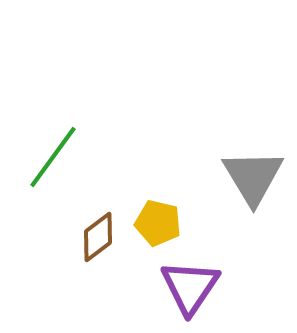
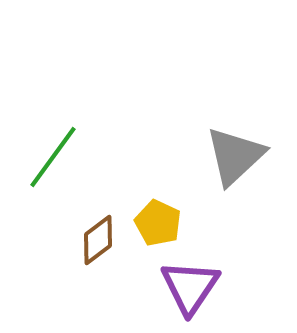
gray triangle: moved 18 px left, 21 px up; rotated 18 degrees clockwise
yellow pentagon: rotated 12 degrees clockwise
brown diamond: moved 3 px down
